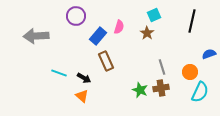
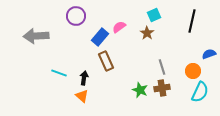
pink semicircle: rotated 144 degrees counterclockwise
blue rectangle: moved 2 px right, 1 px down
orange circle: moved 3 px right, 1 px up
black arrow: rotated 112 degrees counterclockwise
brown cross: moved 1 px right
